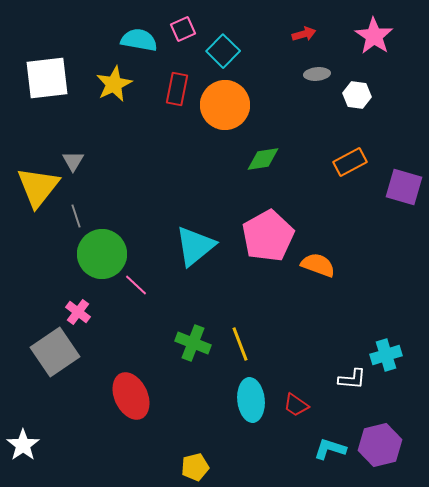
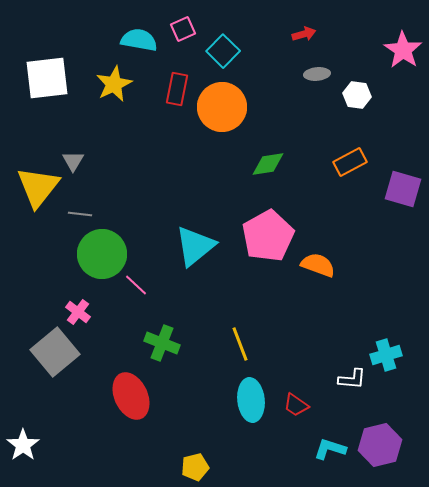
pink star: moved 29 px right, 14 px down
orange circle: moved 3 px left, 2 px down
green diamond: moved 5 px right, 5 px down
purple square: moved 1 px left, 2 px down
gray line: moved 4 px right, 2 px up; rotated 65 degrees counterclockwise
green cross: moved 31 px left
gray square: rotated 6 degrees counterclockwise
